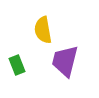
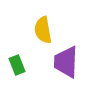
purple trapezoid: moved 1 px right, 1 px down; rotated 12 degrees counterclockwise
